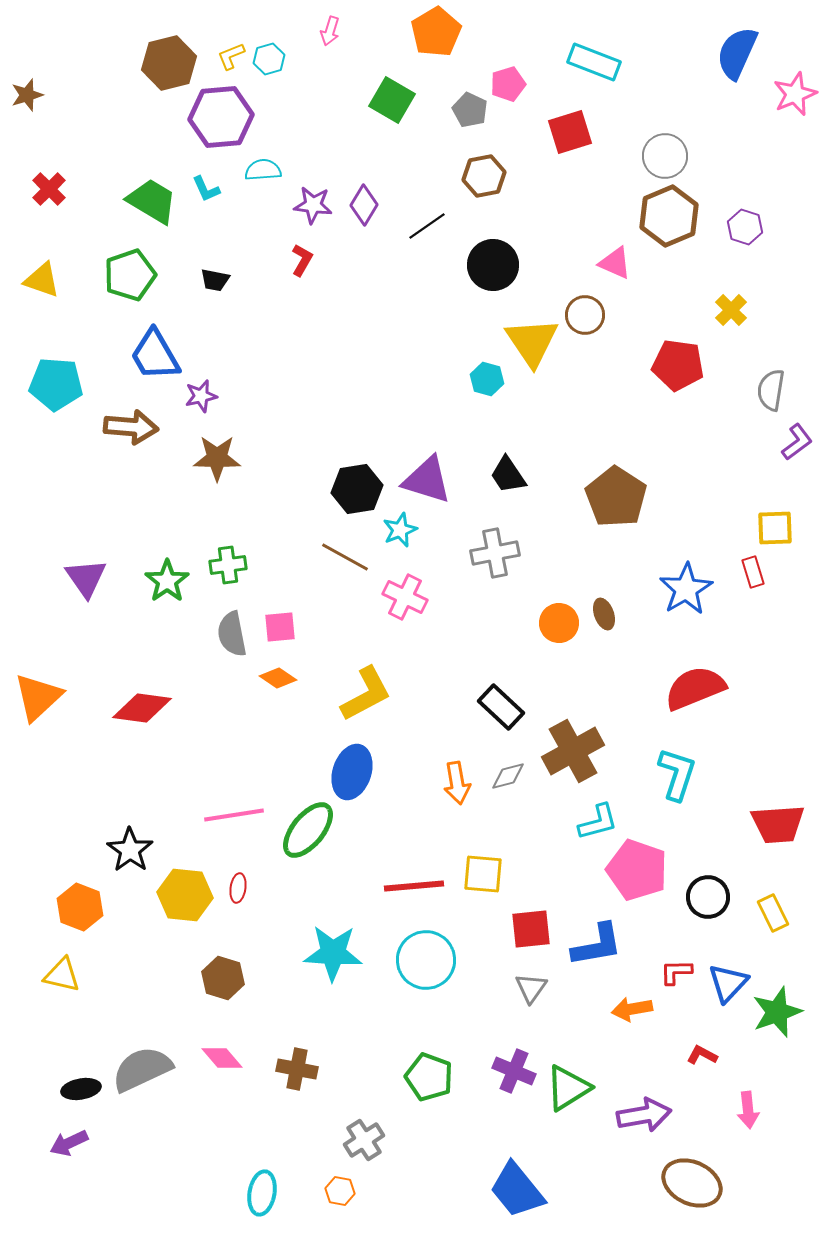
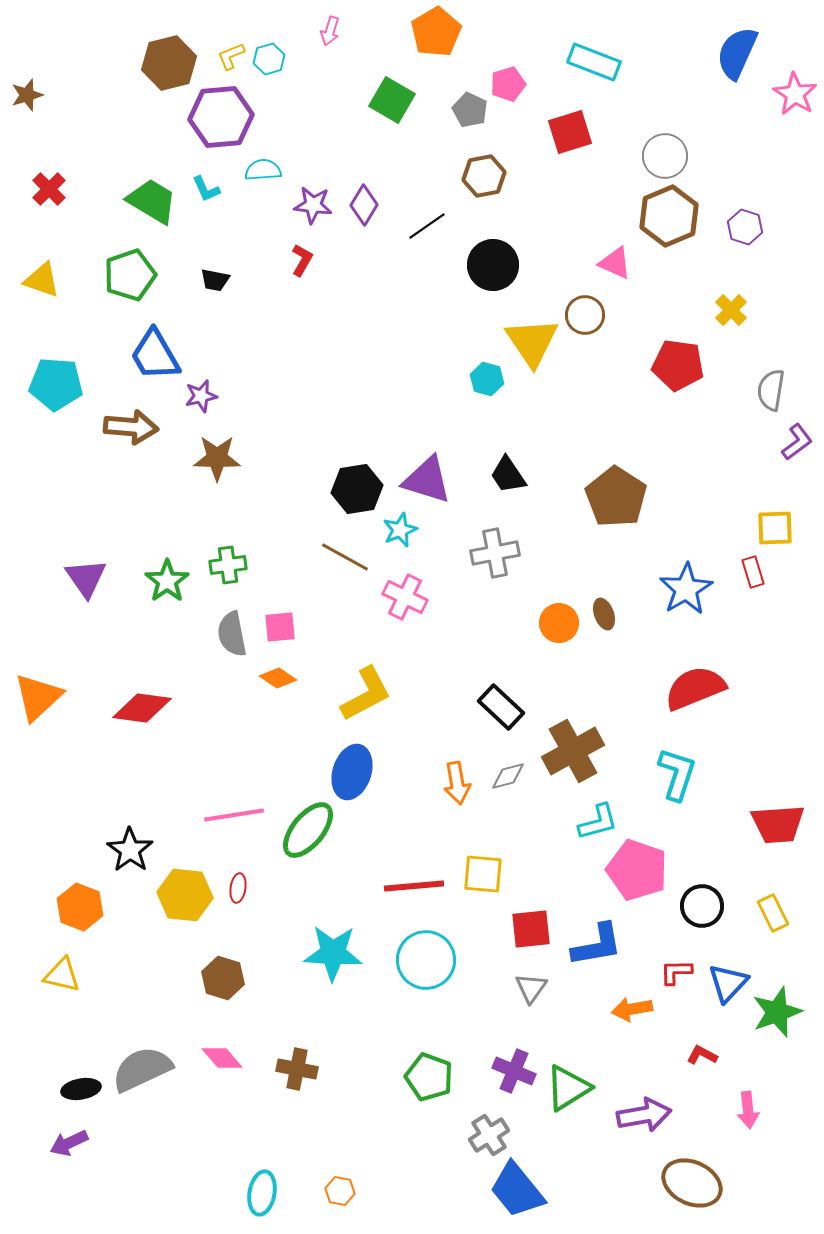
pink star at (795, 94): rotated 18 degrees counterclockwise
black circle at (708, 897): moved 6 px left, 9 px down
gray cross at (364, 1140): moved 125 px right, 5 px up
